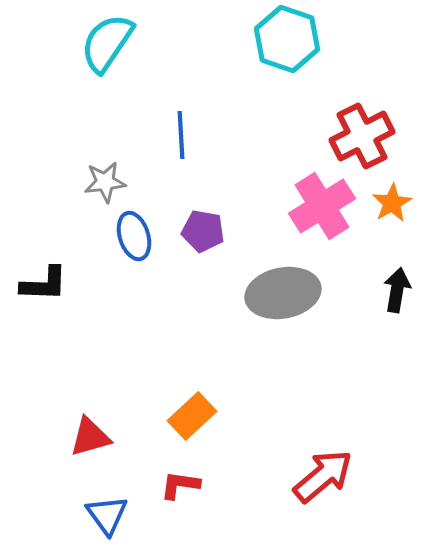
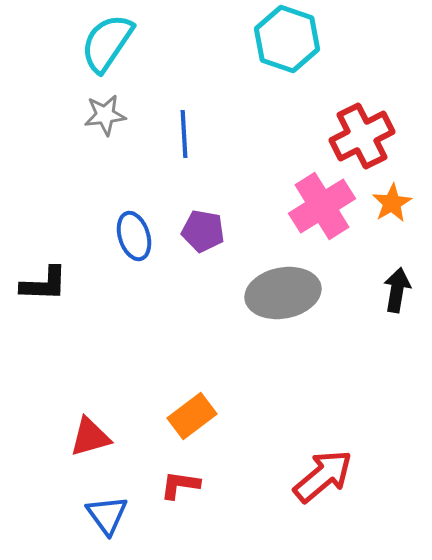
blue line: moved 3 px right, 1 px up
gray star: moved 67 px up
orange rectangle: rotated 6 degrees clockwise
